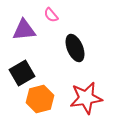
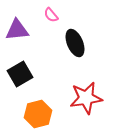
purple triangle: moved 7 px left
black ellipse: moved 5 px up
black square: moved 2 px left, 1 px down
orange hexagon: moved 2 px left, 15 px down
